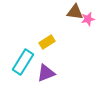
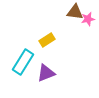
yellow rectangle: moved 2 px up
